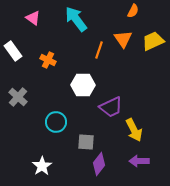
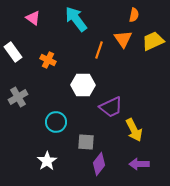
orange semicircle: moved 1 px right, 4 px down; rotated 16 degrees counterclockwise
white rectangle: moved 1 px down
gray cross: rotated 18 degrees clockwise
purple arrow: moved 3 px down
white star: moved 5 px right, 5 px up
